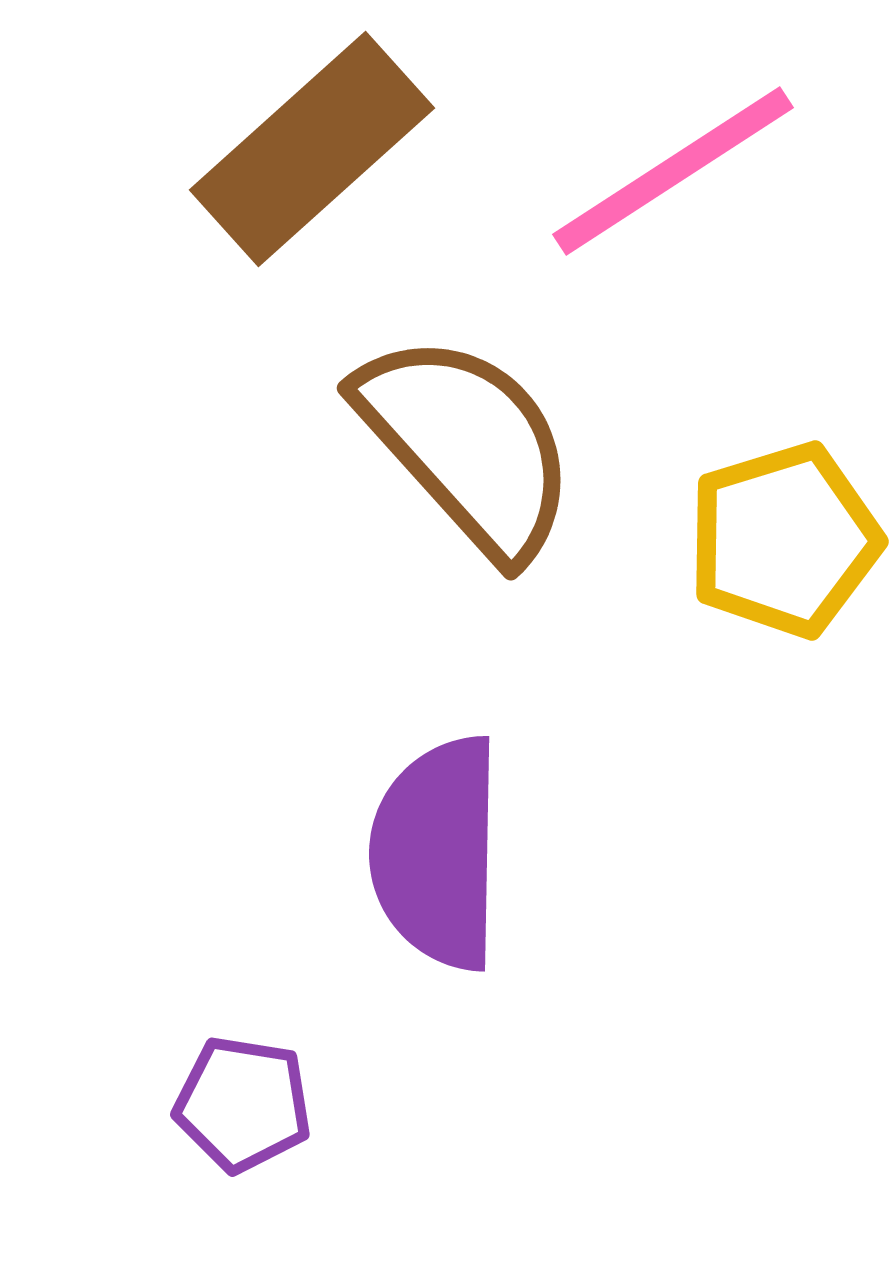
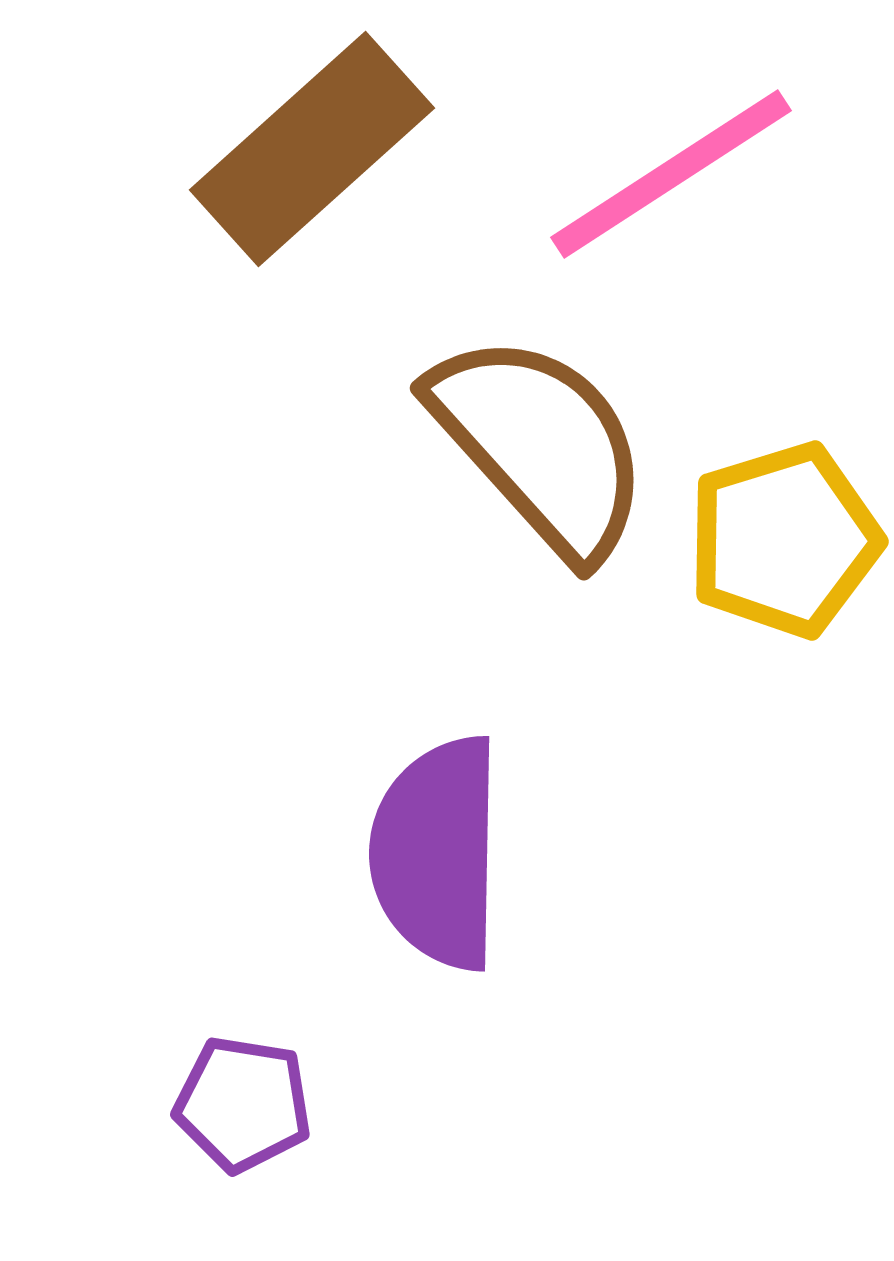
pink line: moved 2 px left, 3 px down
brown semicircle: moved 73 px right
